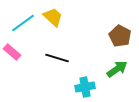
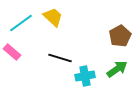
cyan line: moved 2 px left
brown pentagon: rotated 15 degrees clockwise
black line: moved 3 px right
cyan cross: moved 11 px up
